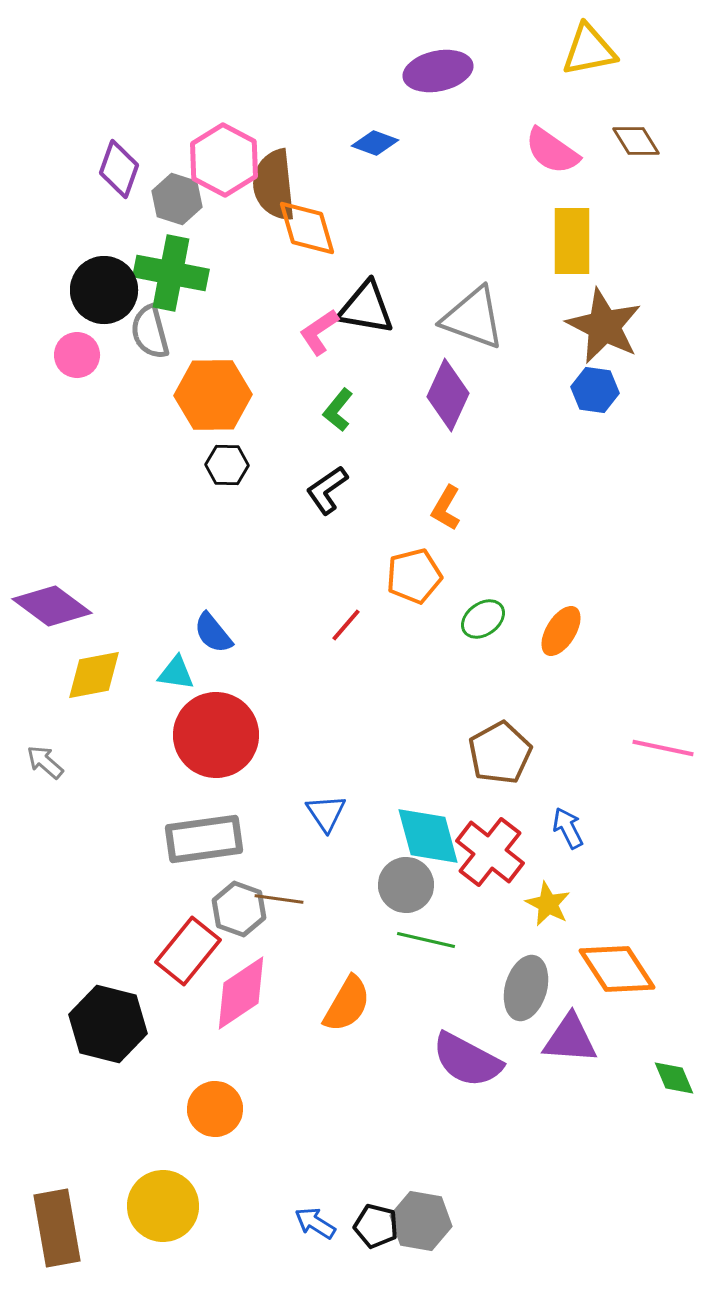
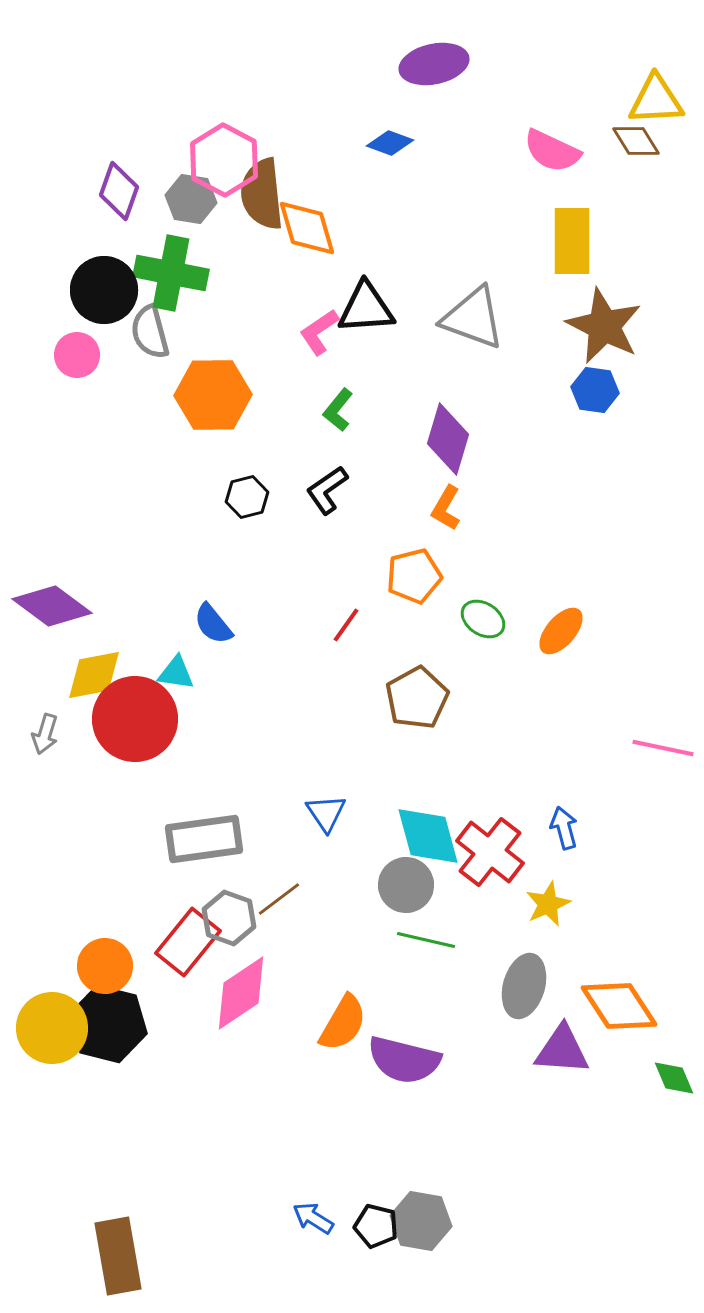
yellow triangle at (589, 50): moved 67 px right, 50 px down; rotated 8 degrees clockwise
purple ellipse at (438, 71): moved 4 px left, 7 px up
blue diamond at (375, 143): moved 15 px right
pink semicircle at (552, 151): rotated 10 degrees counterclockwise
purple diamond at (119, 169): moved 22 px down
brown semicircle at (274, 185): moved 12 px left, 9 px down
gray hexagon at (177, 199): moved 14 px right; rotated 9 degrees counterclockwise
black triangle at (366, 308): rotated 14 degrees counterclockwise
purple diamond at (448, 395): moved 44 px down; rotated 8 degrees counterclockwise
black hexagon at (227, 465): moved 20 px right, 32 px down; rotated 15 degrees counterclockwise
green ellipse at (483, 619): rotated 69 degrees clockwise
red line at (346, 625): rotated 6 degrees counterclockwise
orange ellipse at (561, 631): rotated 9 degrees clockwise
blue semicircle at (213, 633): moved 9 px up
red circle at (216, 735): moved 81 px left, 16 px up
brown pentagon at (500, 753): moved 83 px left, 55 px up
gray arrow at (45, 762): moved 28 px up; rotated 114 degrees counterclockwise
blue arrow at (568, 828): moved 4 px left; rotated 12 degrees clockwise
brown line at (279, 899): rotated 45 degrees counterclockwise
yellow star at (548, 904): rotated 21 degrees clockwise
gray hexagon at (239, 909): moved 10 px left, 9 px down
red rectangle at (188, 951): moved 9 px up
orange diamond at (617, 969): moved 2 px right, 37 px down
gray ellipse at (526, 988): moved 2 px left, 2 px up
orange semicircle at (347, 1004): moved 4 px left, 19 px down
purple triangle at (570, 1039): moved 8 px left, 11 px down
purple semicircle at (467, 1060): moved 63 px left; rotated 14 degrees counterclockwise
orange circle at (215, 1109): moved 110 px left, 143 px up
yellow circle at (163, 1206): moved 111 px left, 178 px up
blue arrow at (315, 1223): moved 2 px left, 5 px up
brown rectangle at (57, 1228): moved 61 px right, 28 px down
